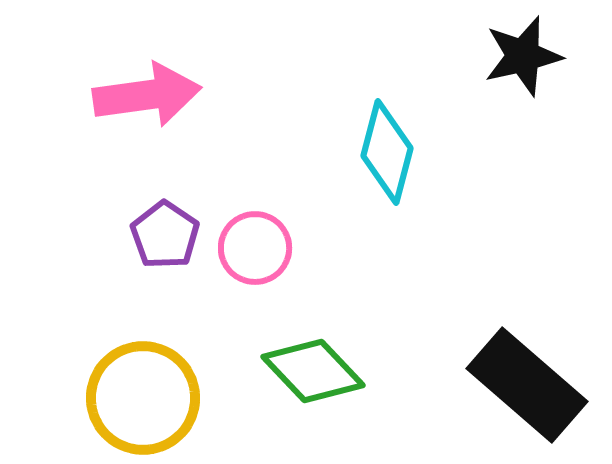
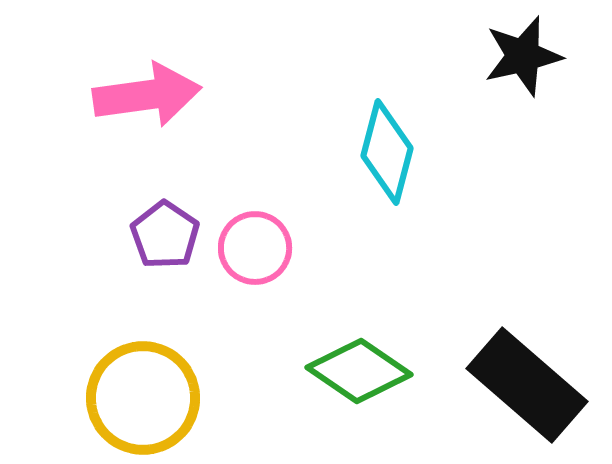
green diamond: moved 46 px right; rotated 12 degrees counterclockwise
